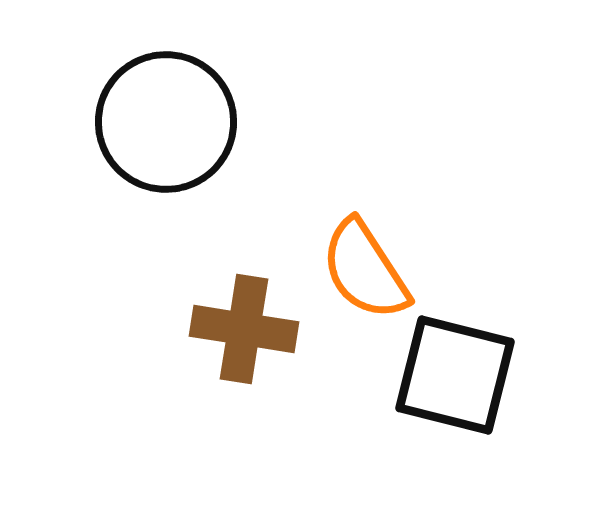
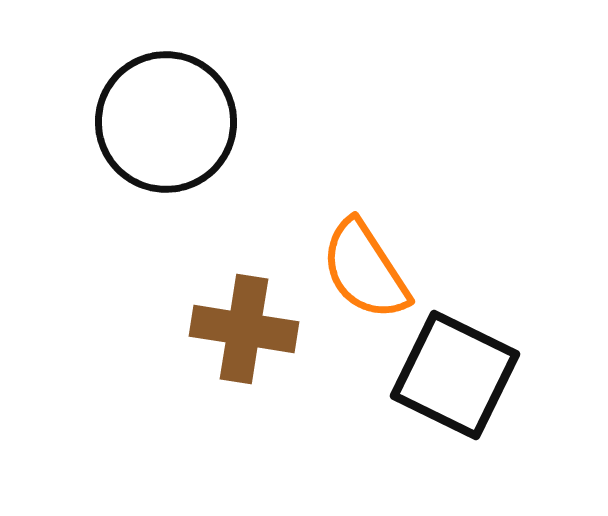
black square: rotated 12 degrees clockwise
